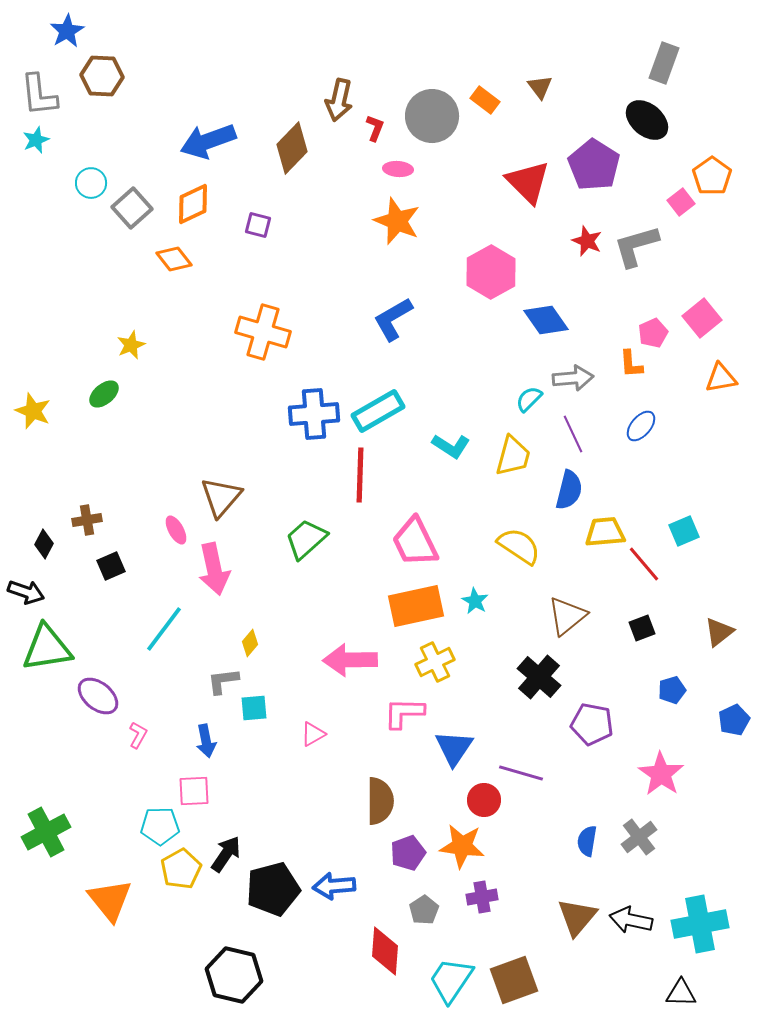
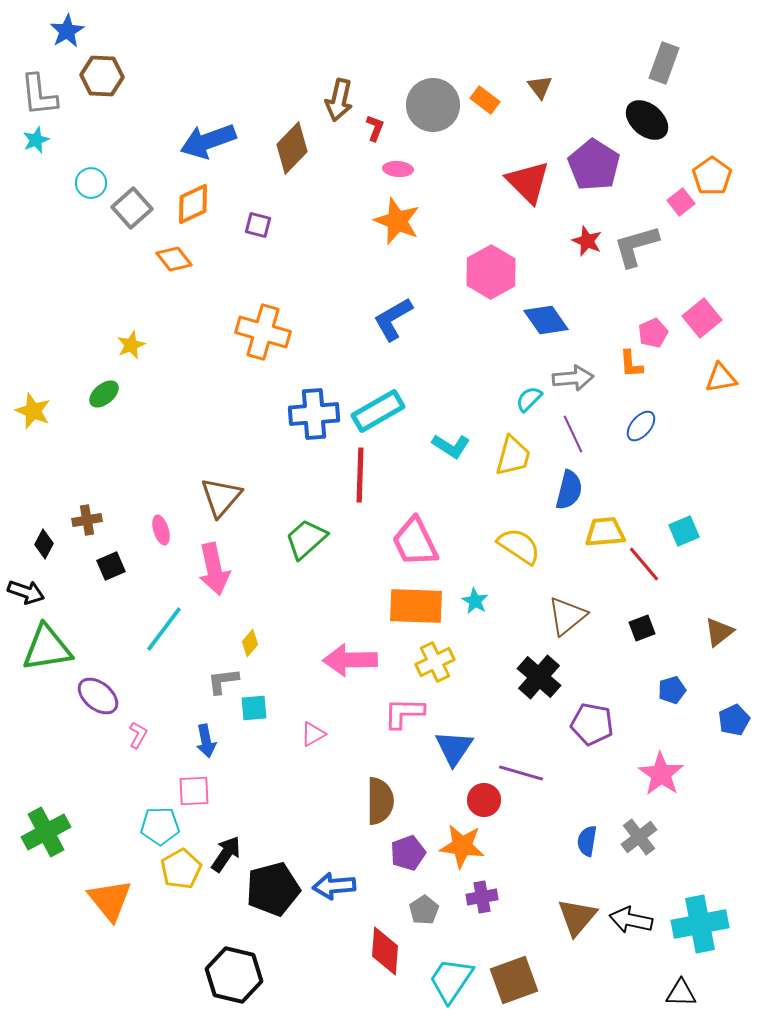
gray circle at (432, 116): moved 1 px right, 11 px up
pink ellipse at (176, 530): moved 15 px left; rotated 12 degrees clockwise
orange rectangle at (416, 606): rotated 14 degrees clockwise
